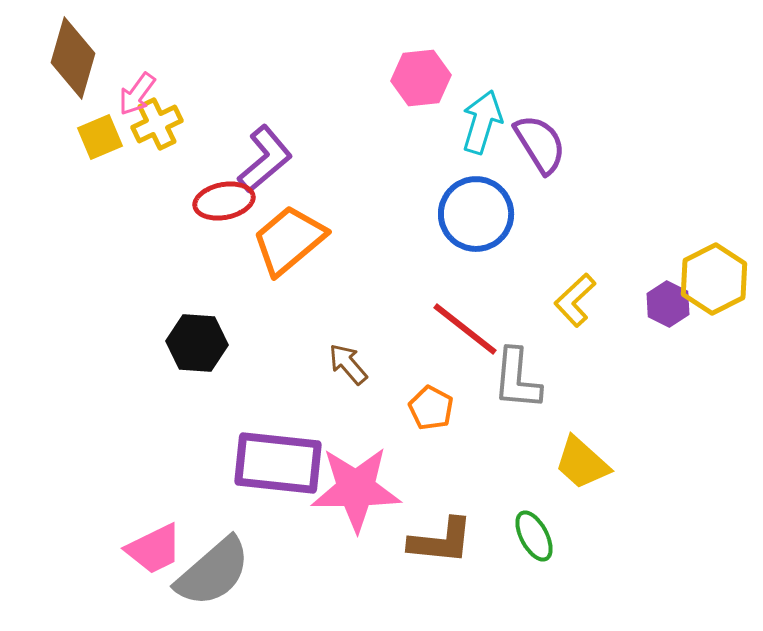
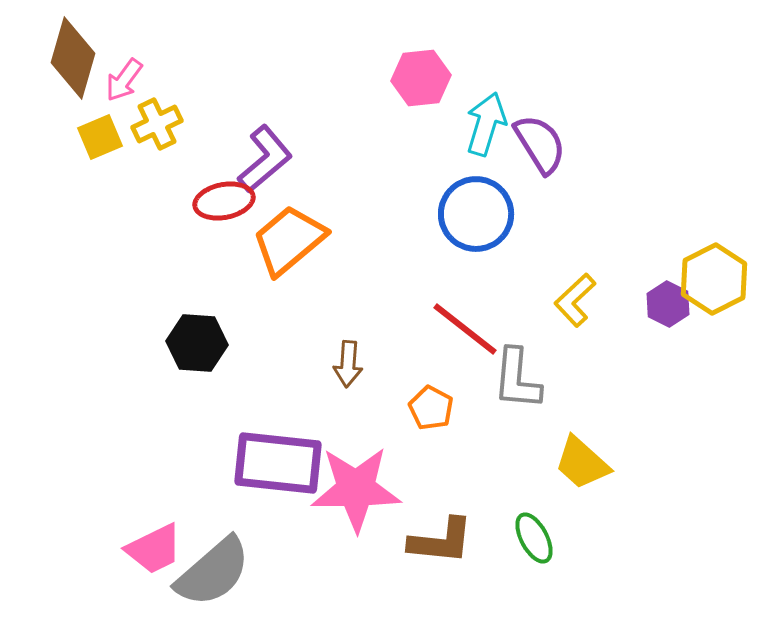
pink arrow: moved 13 px left, 14 px up
cyan arrow: moved 4 px right, 2 px down
brown arrow: rotated 135 degrees counterclockwise
green ellipse: moved 2 px down
